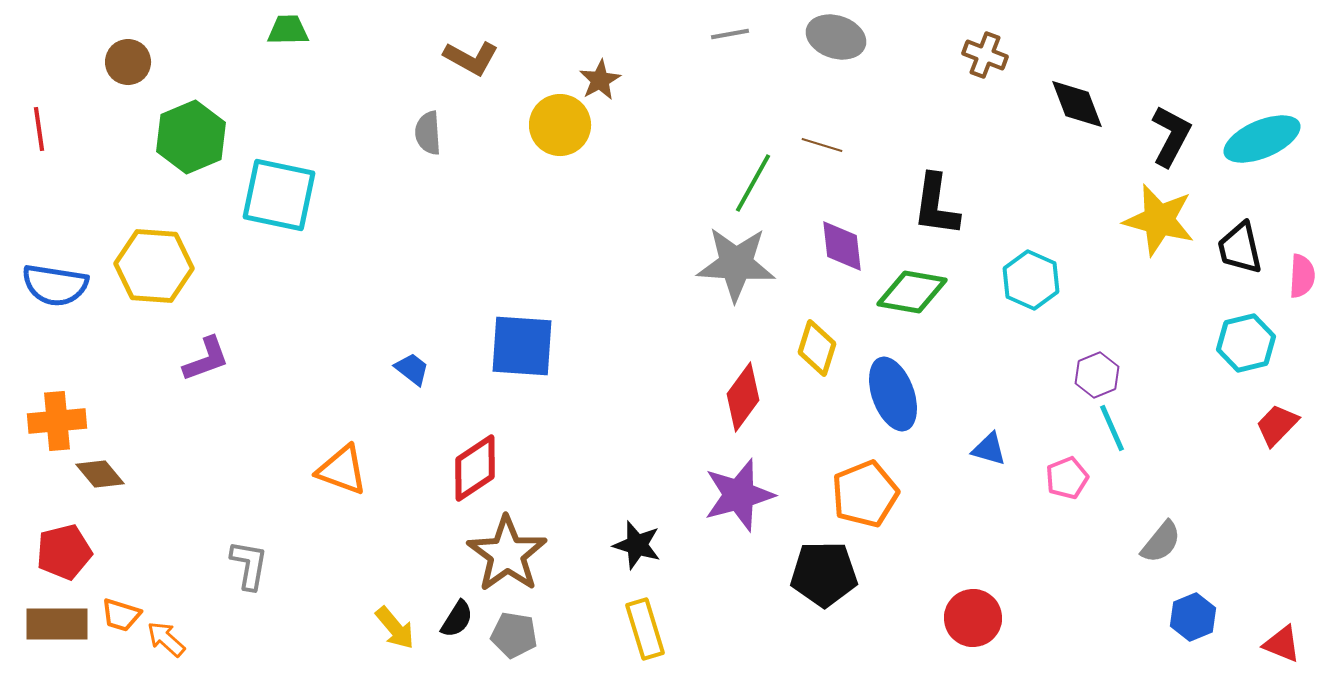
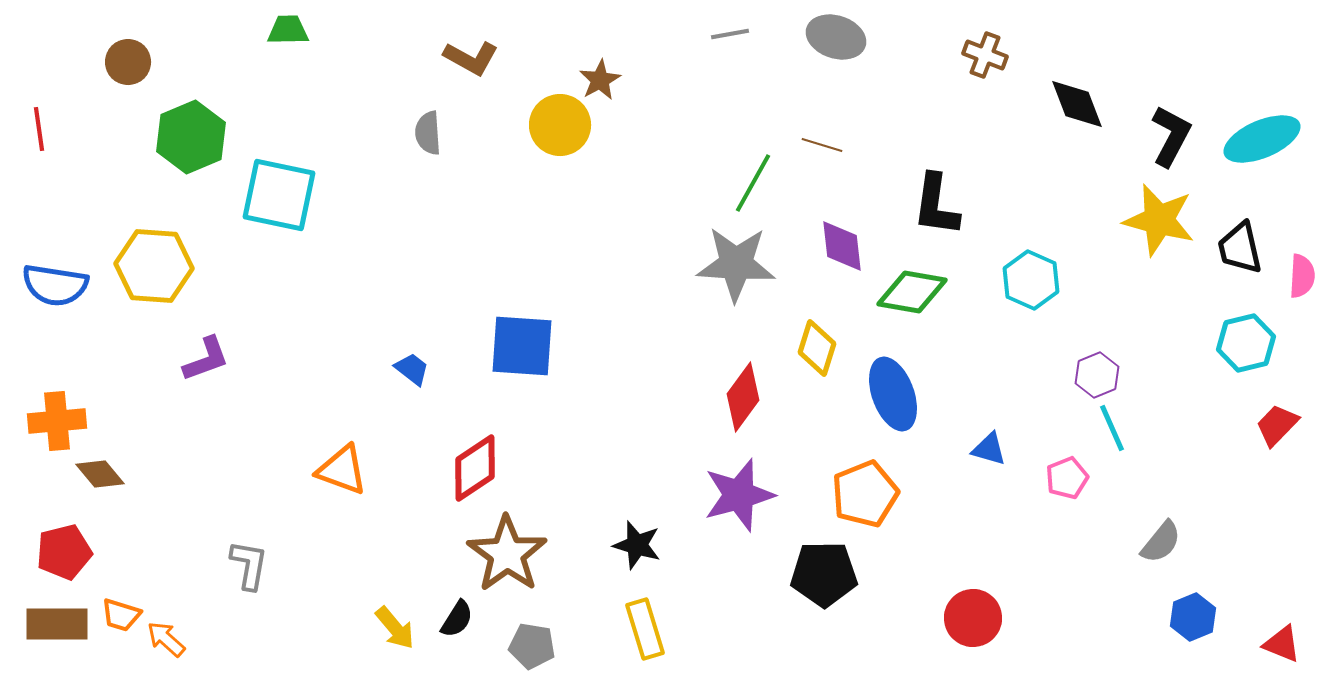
gray pentagon at (514, 635): moved 18 px right, 11 px down
